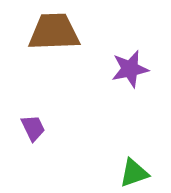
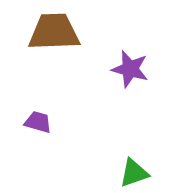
purple star: rotated 27 degrees clockwise
purple trapezoid: moved 5 px right, 6 px up; rotated 48 degrees counterclockwise
